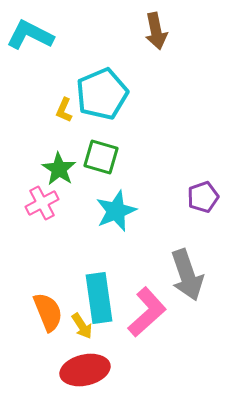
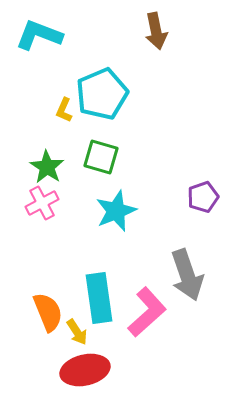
cyan L-shape: moved 9 px right; rotated 6 degrees counterclockwise
green star: moved 12 px left, 2 px up
yellow arrow: moved 5 px left, 6 px down
